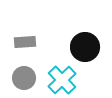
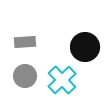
gray circle: moved 1 px right, 2 px up
